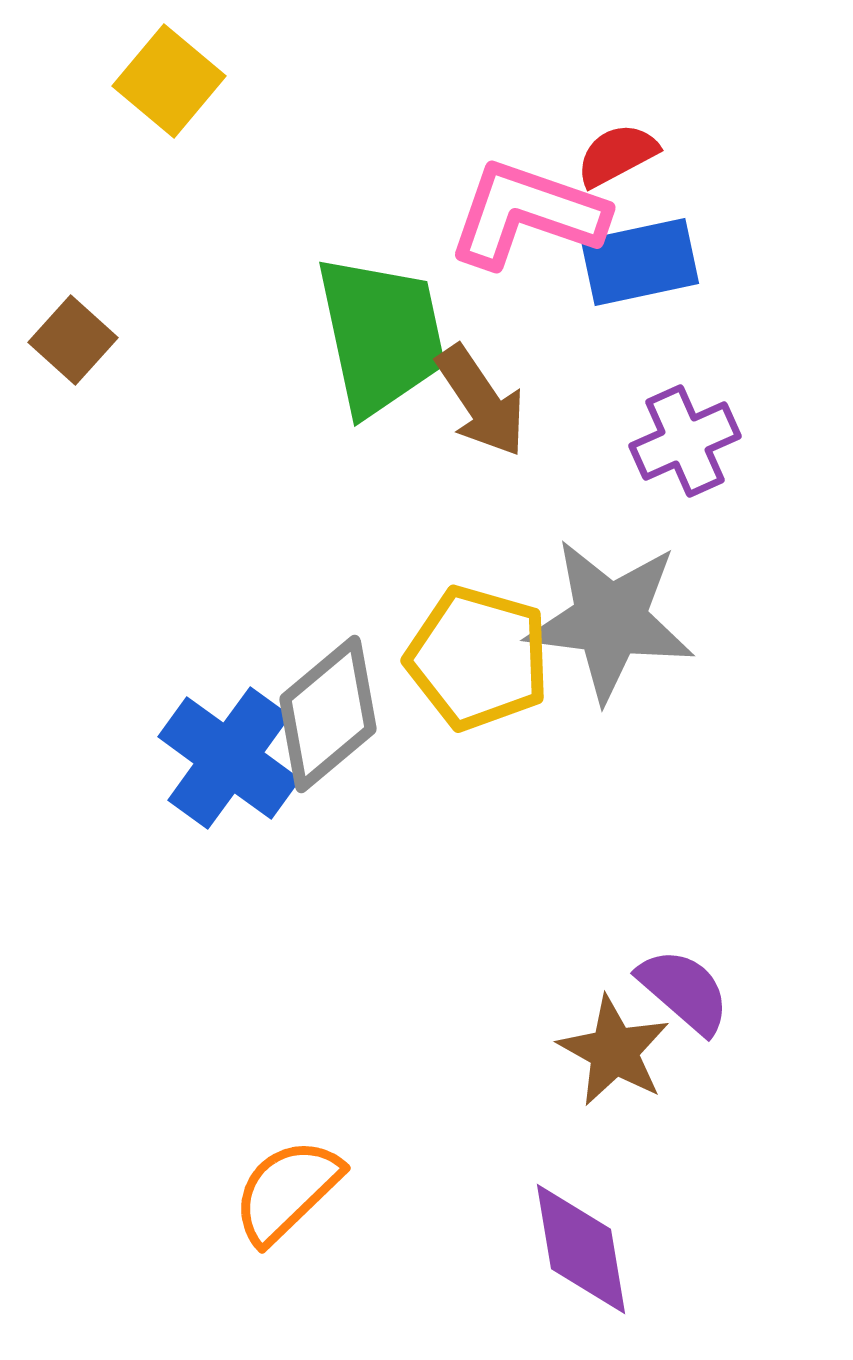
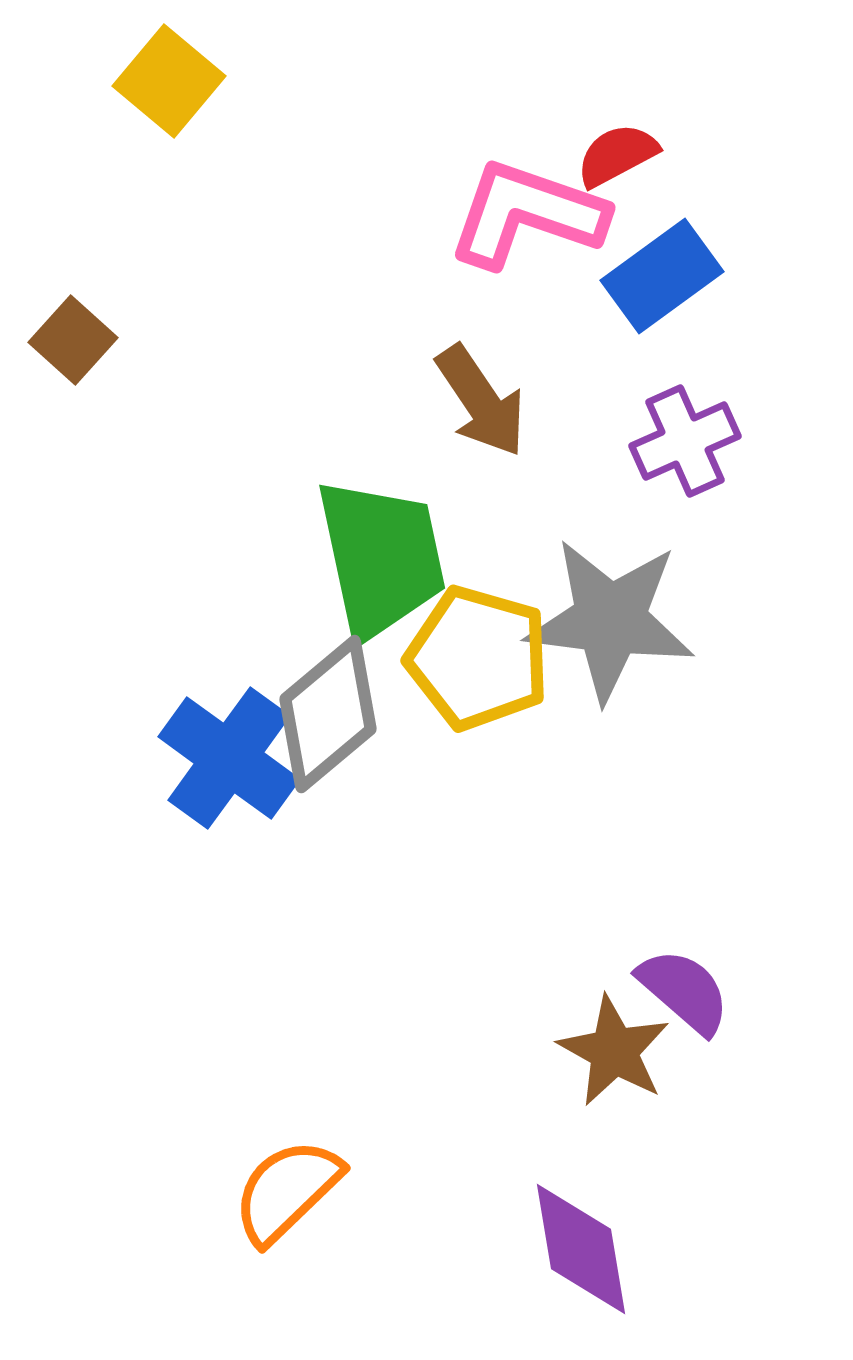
blue rectangle: moved 22 px right, 14 px down; rotated 24 degrees counterclockwise
green trapezoid: moved 223 px down
